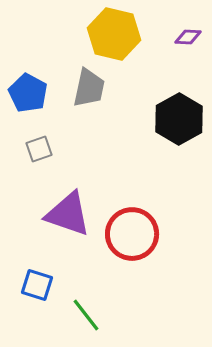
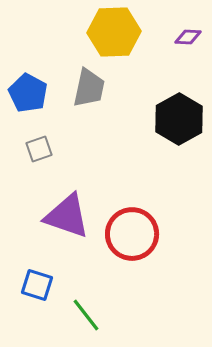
yellow hexagon: moved 2 px up; rotated 15 degrees counterclockwise
purple triangle: moved 1 px left, 2 px down
